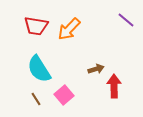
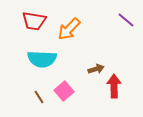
red trapezoid: moved 2 px left, 5 px up
cyan semicircle: moved 3 px right, 10 px up; rotated 56 degrees counterclockwise
pink square: moved 4 px up
brown line: moved 3 px right, 2 px up
